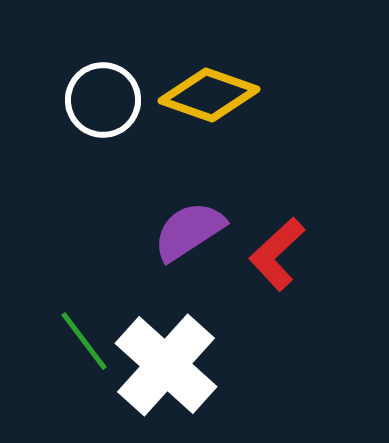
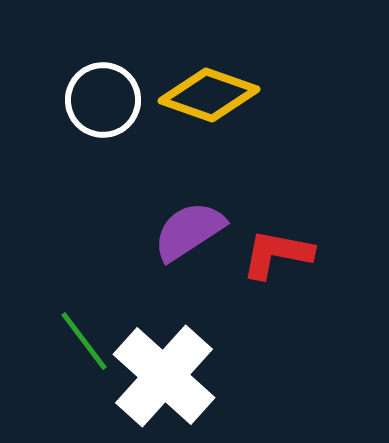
red L-shape: rotated 54 degrees clockwise
white cross: moved 2 px left, 11 px down
